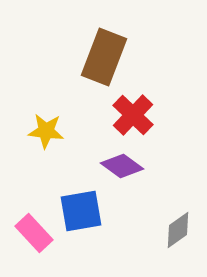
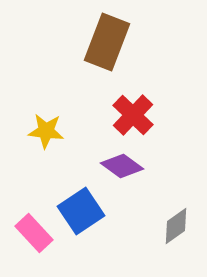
brown rectangle: moved 3 px right, 15 px up
blue square: rotated 24 degrees counterclockwise
gray diamond: moved 2 px left, 4 px up
